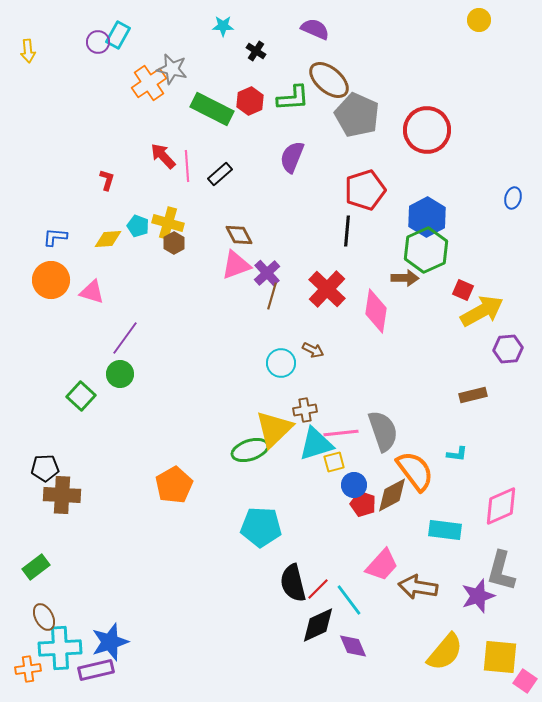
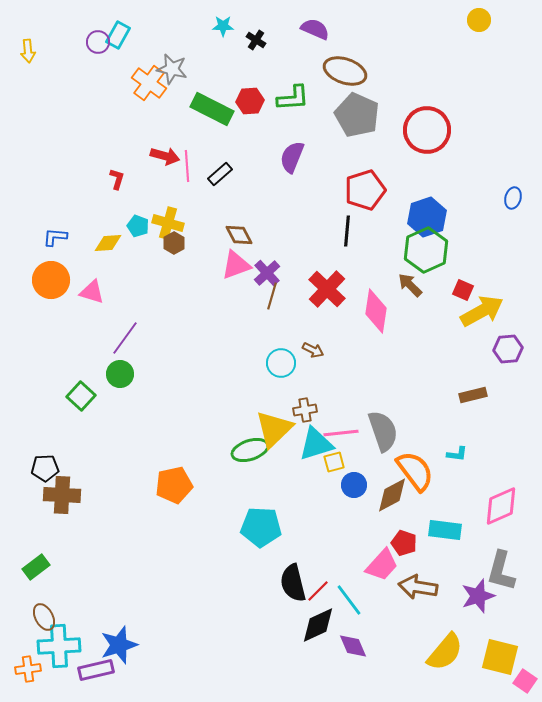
black cross at (256, 51): moved 11 px up
brown ellipse at (329, 80): moved 16 px right, 9 px up; rotated 21 degrees counterclockwise
orange cross at (149, 83): rotated 20 degrees counterclockwise
red hexagon at (250, 101): rotated 20 degrees clockwise
red arrow at (163, 156): moved 2 px right; rotated 148 degrees clockwise
red L-shape at (107, 180): moved 10 px right, 1 px up
blue hexagon at (427, 217): rotated 9 degrees clockwise
yellow diamond at (108, 239): moved 4 px down
brown arrow at (405, 278): moved 5 px right, 7 px down; rotated 136 degrees counterclockwise
orange pentagon at (174, 485): rotated 18 degrees clockwise
red pentagon at (363, 504): moved 41 px right, 39 px down
red line at (318, 589): moved 2 px down
blue star at (110, 642): moved 9 px right, 3 px down
cyan cross at (60, 648): moved 1 px left, 2 px up
yellow square at (500, 657): rotated 9 degrees clockwise
